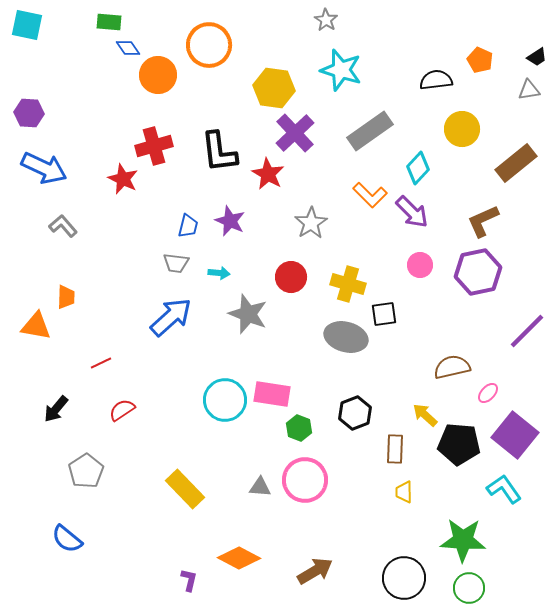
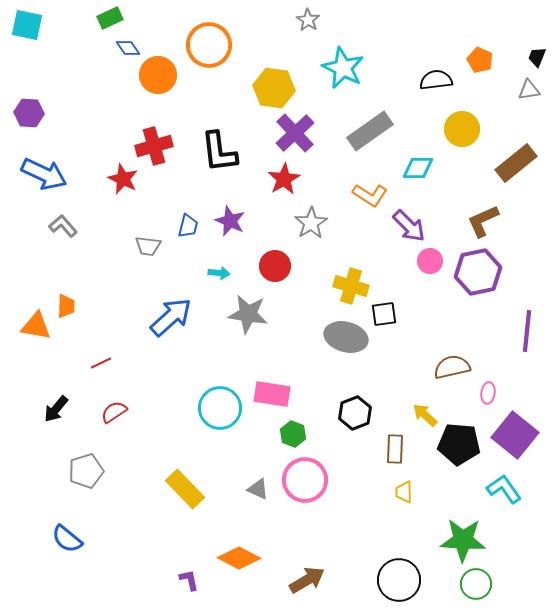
gray star at (326, 20): moved 18 px left
green rectangle at (109, 22): moved 1 px right, 4 px up; rotated 30 degrees counterclockwise
black trapezoid at (537, 57): rotated 145 degrees clockwise
cyan star at (341, 70): moved 2 px right, 2 px up; rotated 9 degrees clockwise
blue arrow at (44, 168): moved 6 px down
cyan diamond at (418, 168): rotated 48 degrees clockwise
red star at (268, 174): moved 16 px right, 5 px down; rotated 12 degrees clockwise
orange L-shape at (370, 195): rotated 12 degrees counterclockwise
purple arrow at (412, 212): moved 3 px left, 14 px down
gray trapezoid at (176, 263): moved 28 px left, 17 px up
pink circle at (420, 265): moved 10 px right, 4 px up
red circle at (291, 277): moved 16 px left, 11 px up
yellow cross at (348, 284): moved 3 px right, 2 px down
orange trapezoid at (66, 297): moved 9 px down
gray star at (248, 314): rotated 12 degrees counterclockwise
purple line at (527, 331): rotated 39 degrees counterclockwise
pink ellipse at (488, 393): rotated 35 degrees counterclockwise
cyan circle at (225, 400): moved 5 px left, 8 px down
red semicircle at (122, 410): moved 8 px left, 2 px down
green hexagon at (299, 428): moved 6 px left, 6 px down
gray pentagon at (86, 471): rotated 16 degrees clockwise
gray triangle at (260, 487): moved 2 px left, 2 px down; rotated 20 degrees clockwise
brown arrow at (315, 571): moved 8 px left, 9 px down
black circle at (404, 578): moved 5 px left, 2 px down
purple L-shape at (189, 580): rotated 25 degrees counterclockwise
green circle at (469, 588): moved 7 px right, 4 px up
